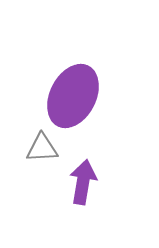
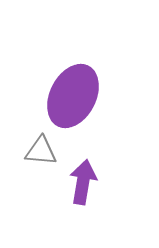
gray triangle: moved 1 px left, 3 px down; rotated 8 degrees clockwise
